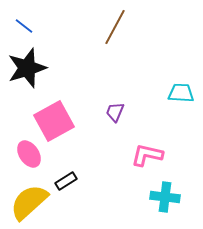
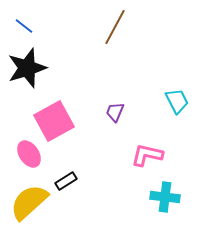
cyan trapezoid: moved 4 px left, 8 px down; rotated 60 degrees clockwise
